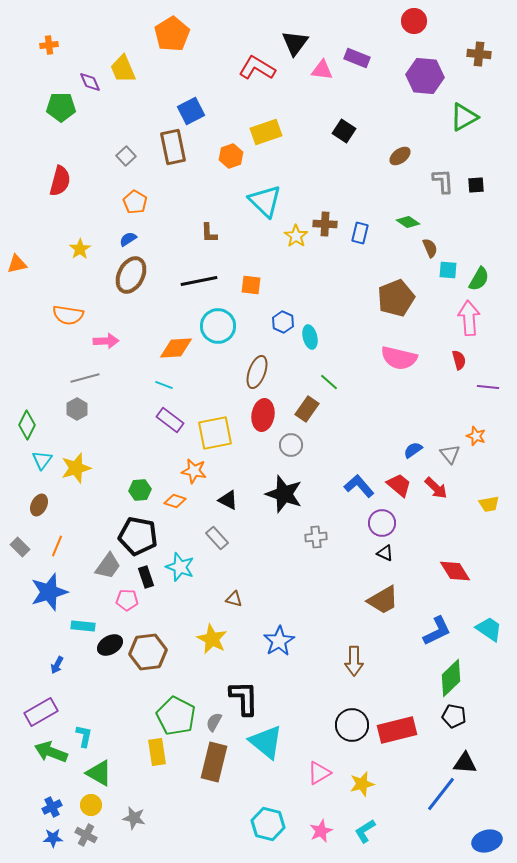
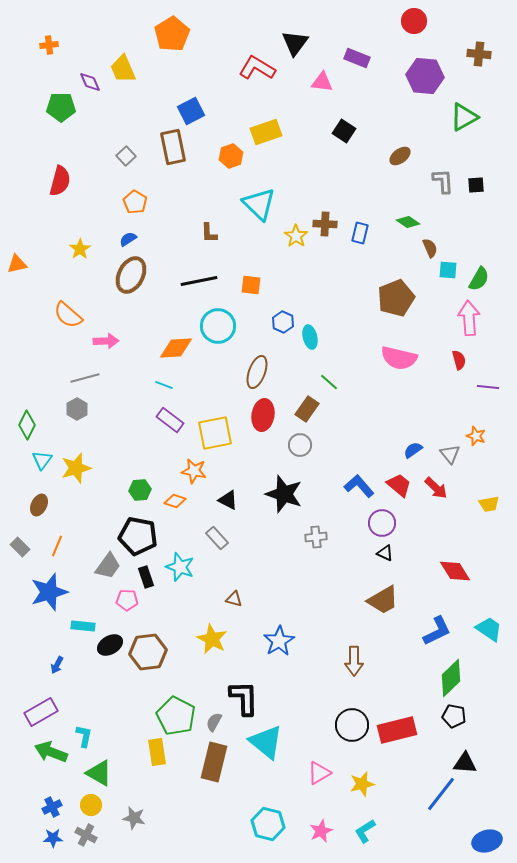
pink triangle at (322, 70): moved 12 px down
cyan triangle at (265, 201): moved 6 px left, 3 px down
orange semicircle at (68, 315): rotated 32 degrees clockwise
gray circle at (291, 445): moved 9 px right
